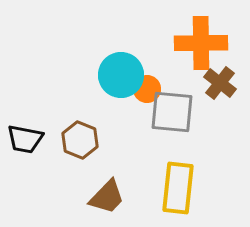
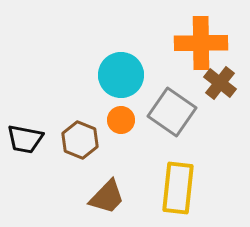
orange circle: moved 26 px left, 31 px down
gray square: rotated 30 degrees clockwise
